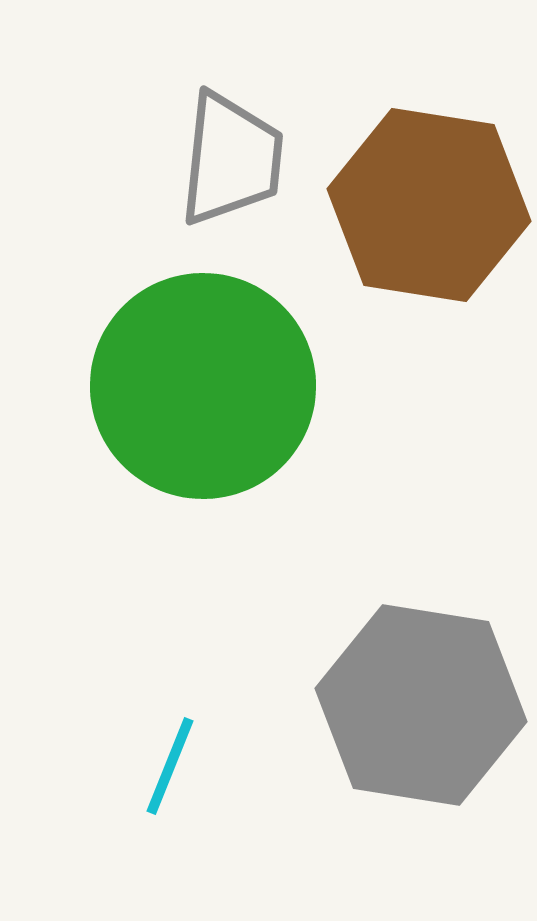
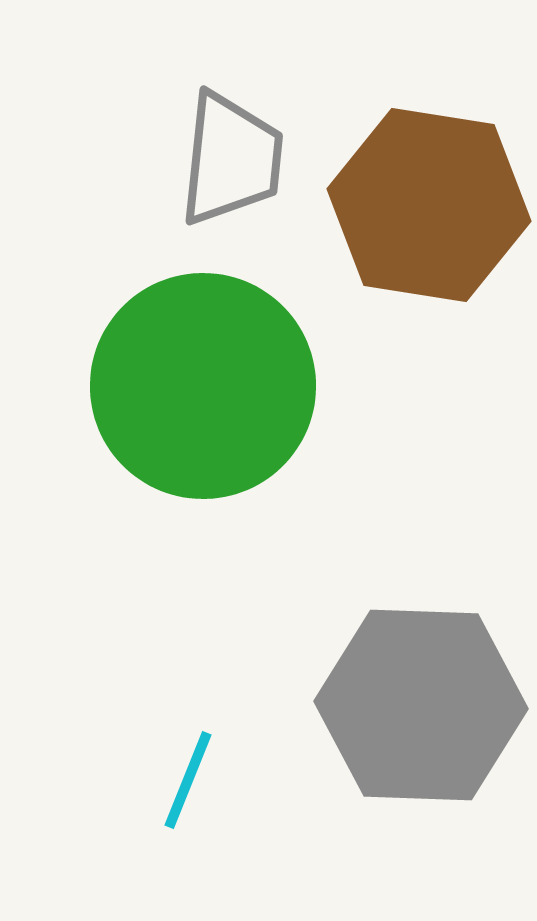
gray hexagon: rotated 7 degrees counterclockwise
cyan line: moved 18 px right, 14 px down
